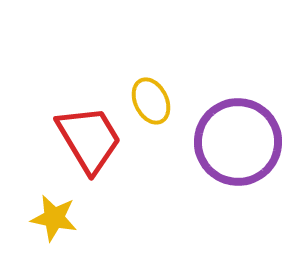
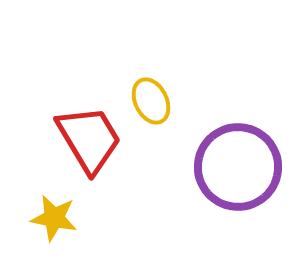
purple circle: moved 25 px down
